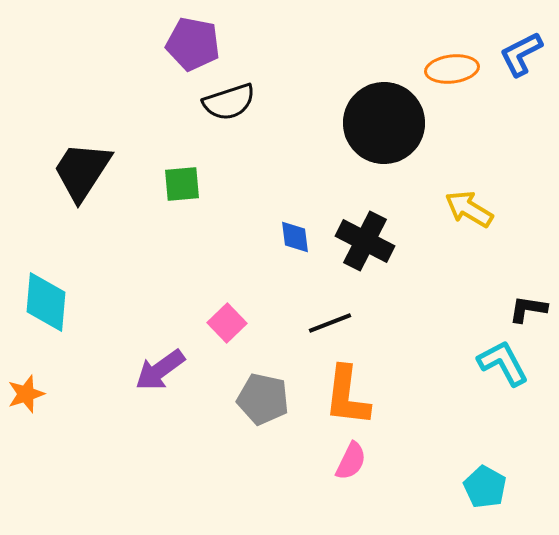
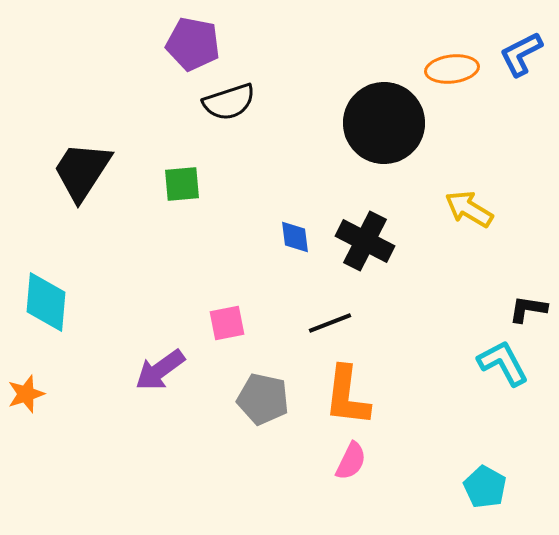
pink square: rotated 33 degrees clockwise
